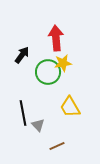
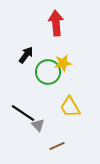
red arrow: moved 15 px up
black arrow: moved 4 px right
black line: rotated 45 degrees counterclockwise
